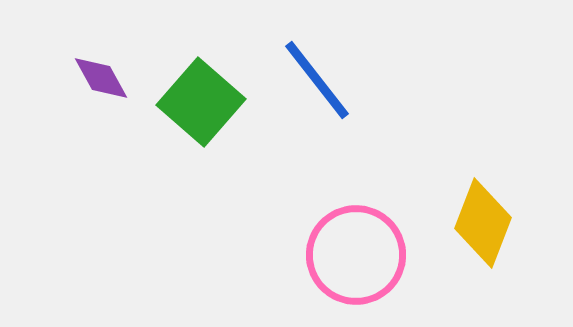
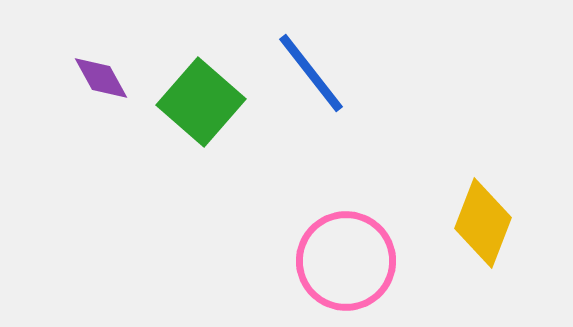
blue line: moved 6 px left, 7 px up
pink circle: moved 10 px left, 6 px down
